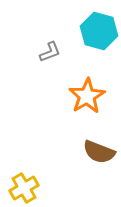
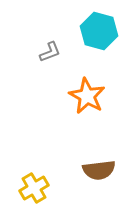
orange star: rotated 12 degrees counterclockwise
brown semicircle: moved 18 px down; rotated 28 degrees counterclockwise
yellow cross: moved 10 px right
